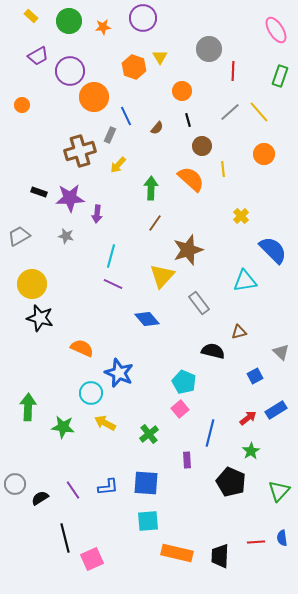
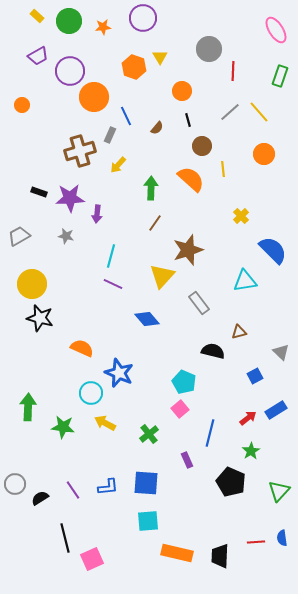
yellow rectangle at (31, 16): moved 6 px right
purple rectangle at (187, 460): rotated 21 degrees counterclockwise
